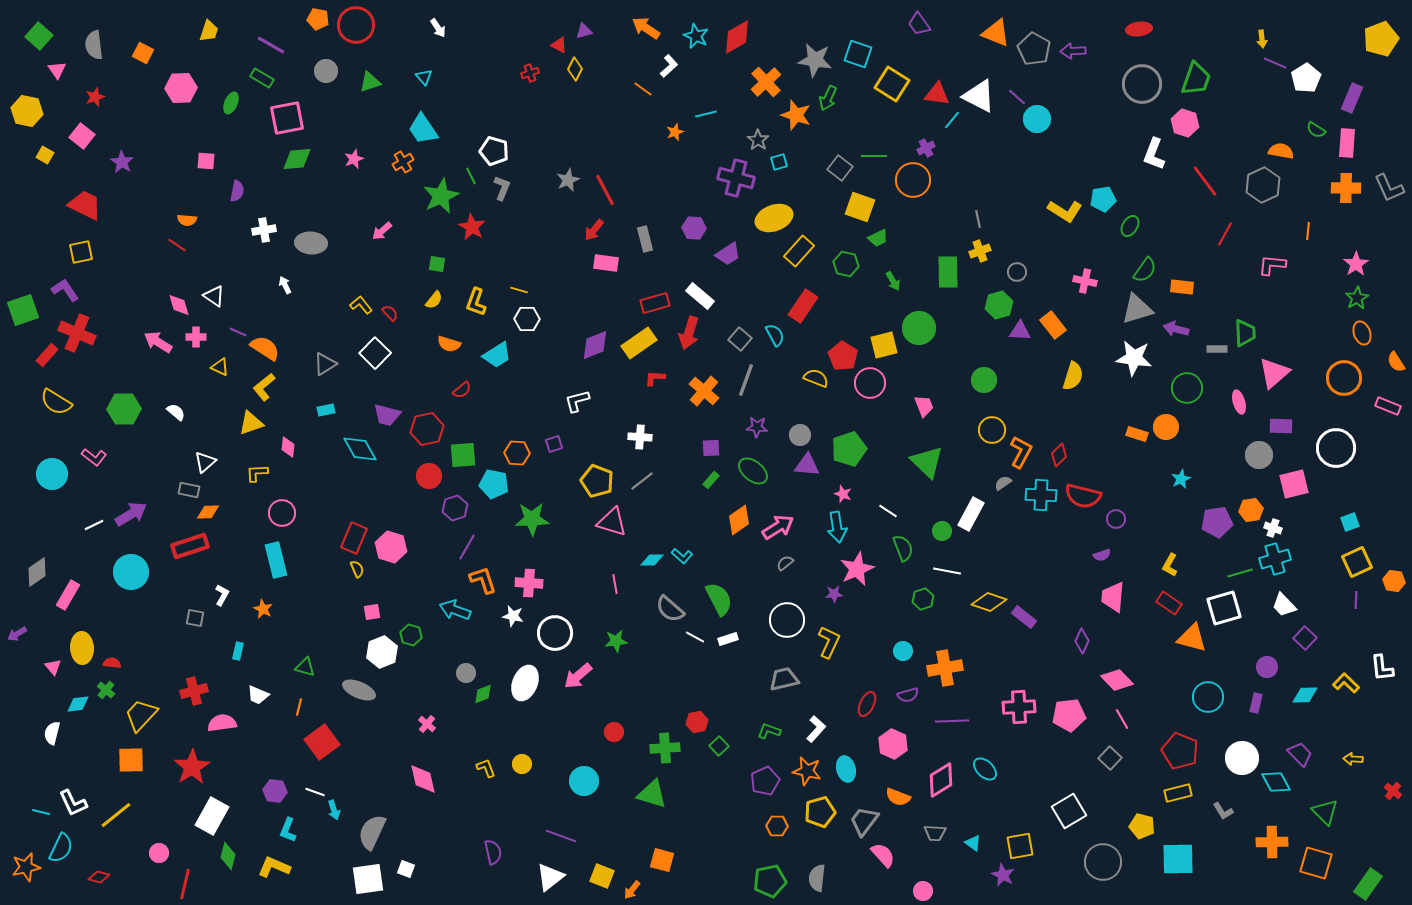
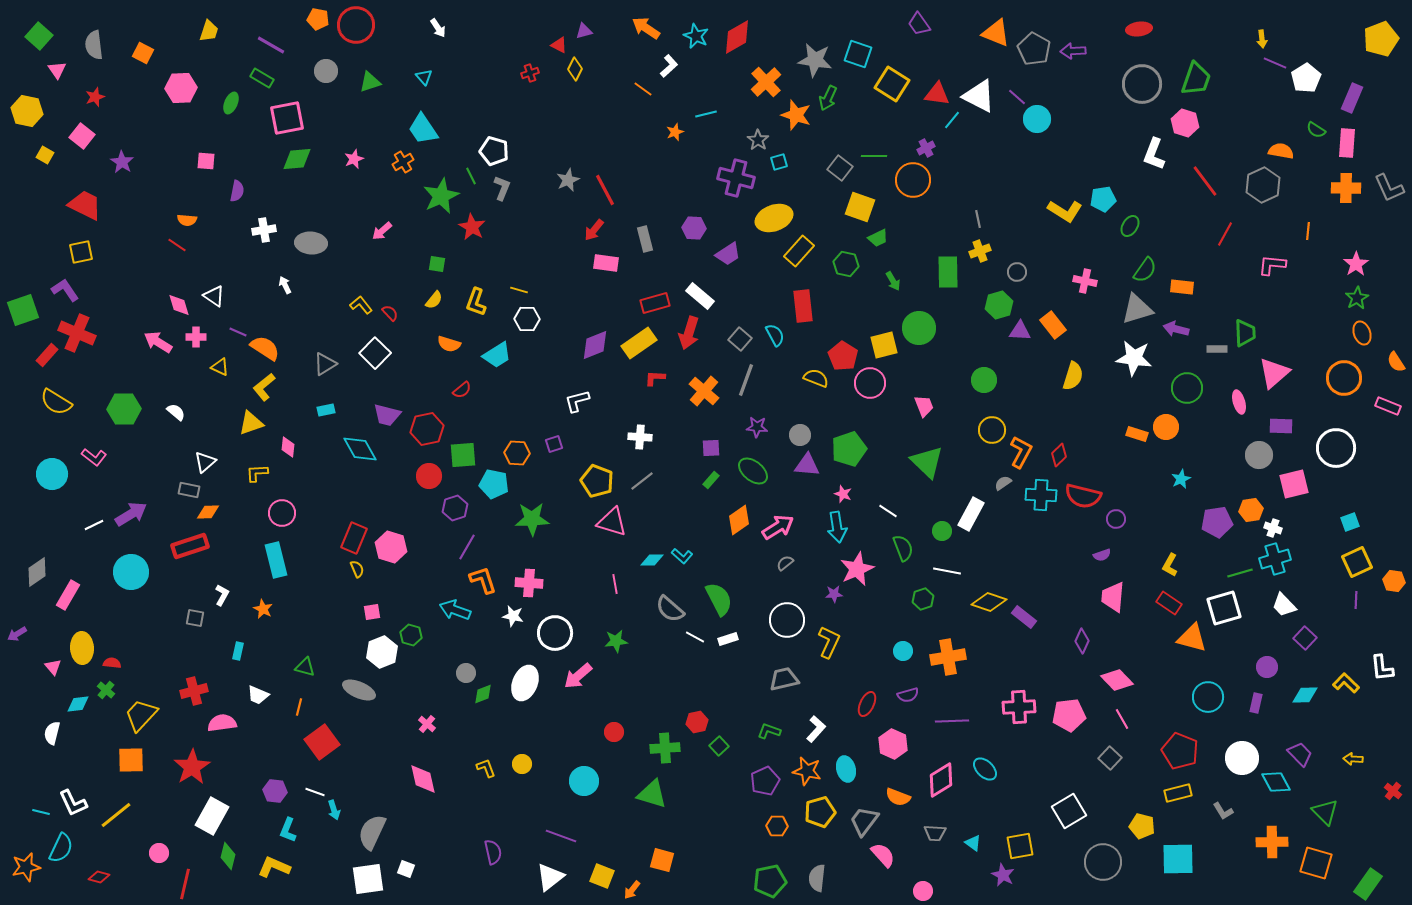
red rectangle at (803, 306): rotated 40 degrees counterclockwise
orange cross at (945, 668): moved 3 px right, 11 px up
